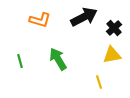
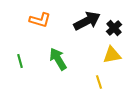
black arrow: moved 3 px right, 4 px down
